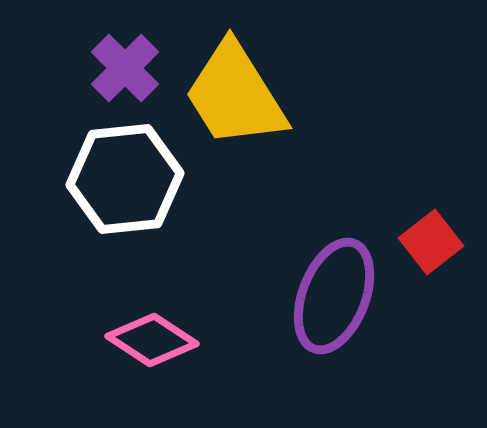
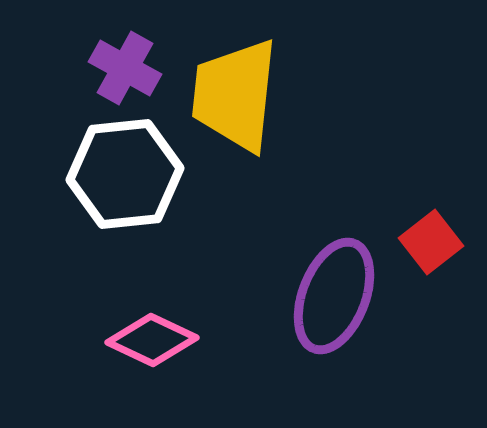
purple cross: rotated 16 degrees counterclockwise
yellow trapezoid: rotated 38 degrees clockwise
white hexagon: moved 5 px up
pink diamond: rotated 8 degrees counterclockwise
